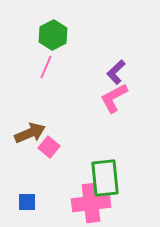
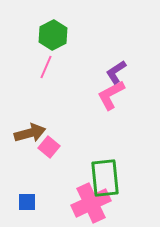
purple L-shape: rotated 10 degrees clockwise
pink L-shape: moved 3 px left, 3 px up
brown arrow: rotated 8 degrees clockwise
pink cross: rotated 18 degrees counterclockwise
